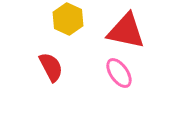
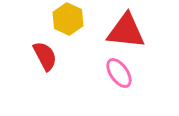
red triangle: rotated 6 degrees counterclockwise
red semicircle: moved 6 px left, 11 px up
